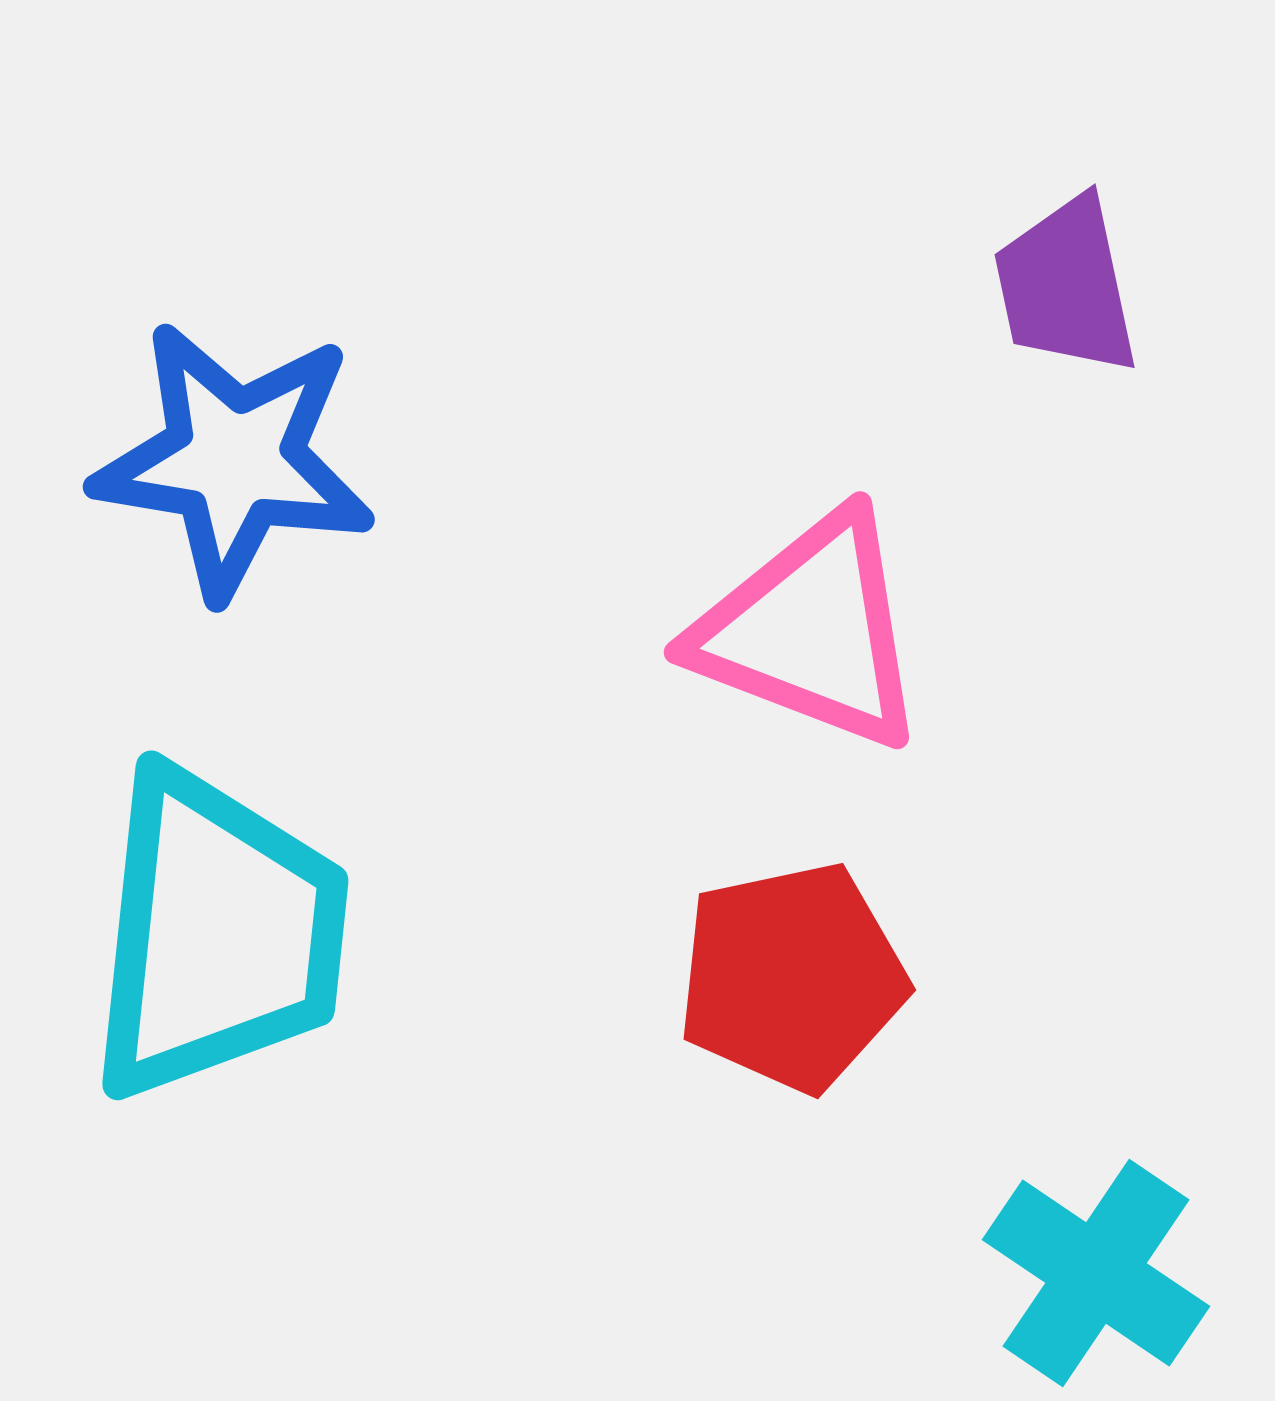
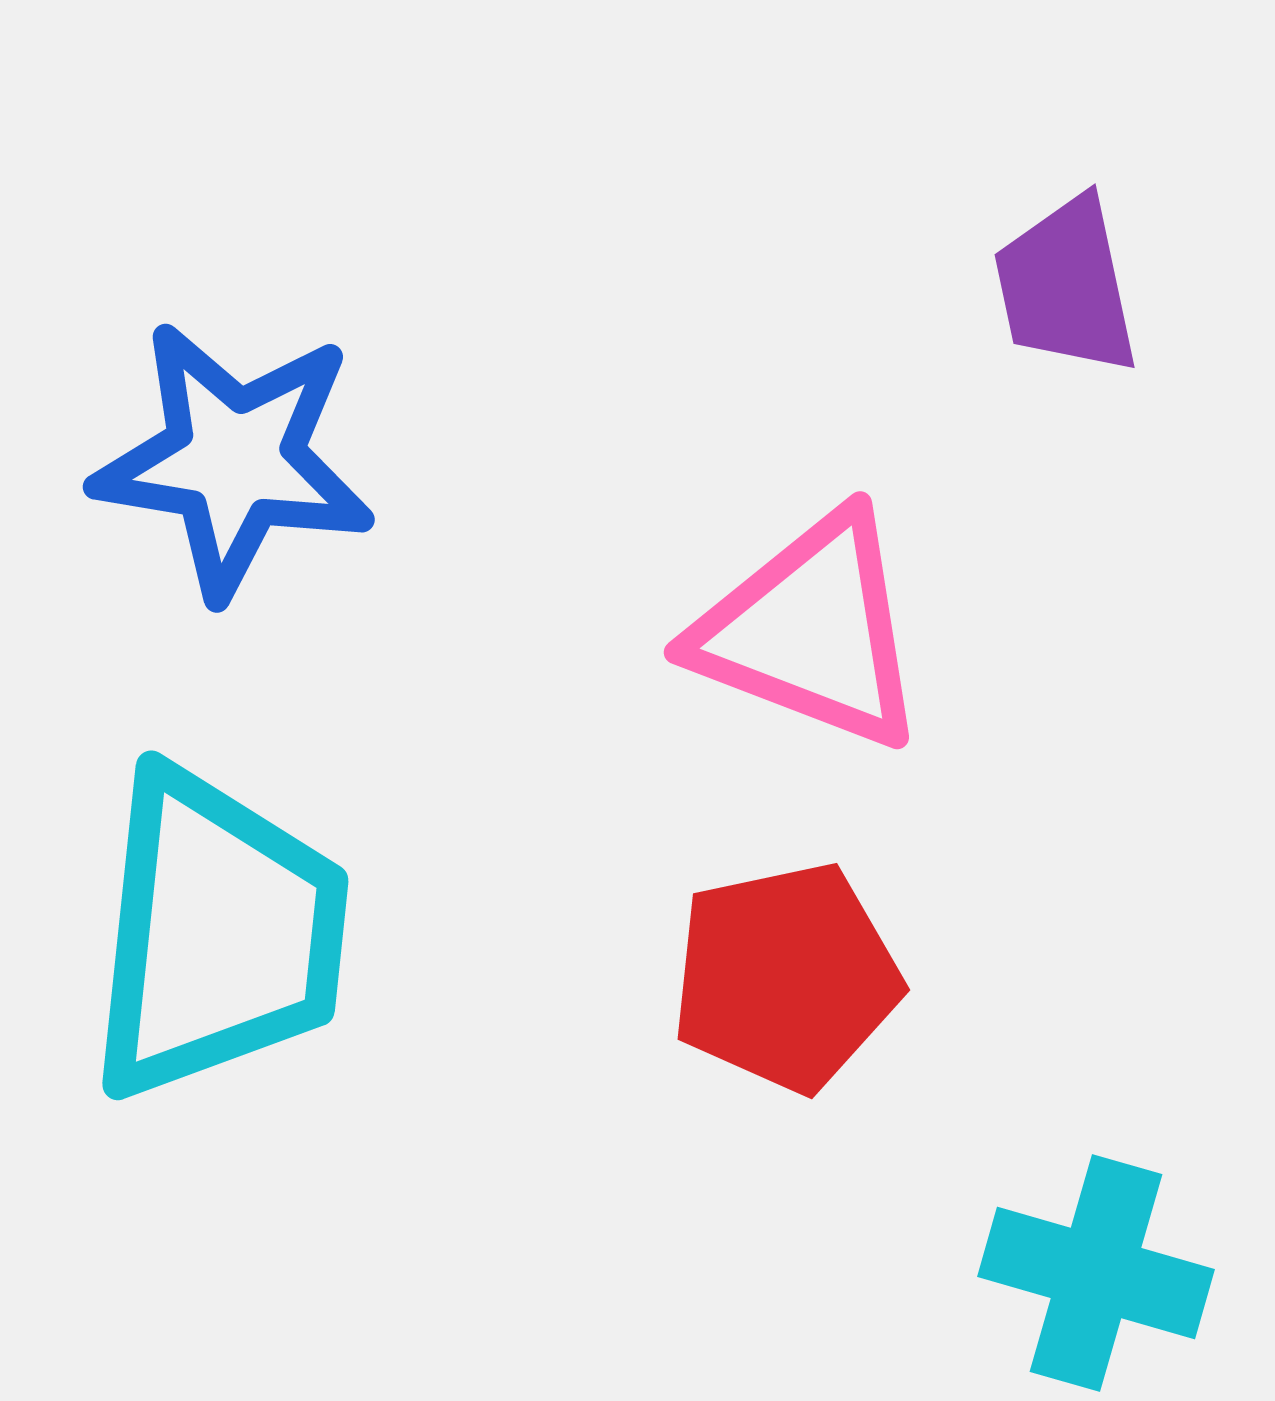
red pentagon: moved 6 px left
cyan cross: rotated 18 degrees counterclockwise
